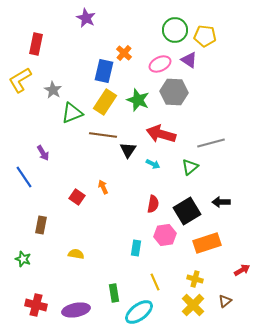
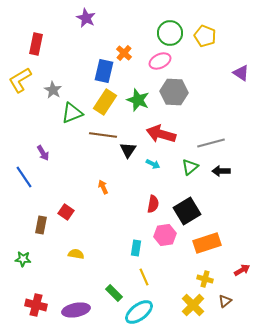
green circle at (175, 30): moved 5 px left, 3 px down
yellow pentagon at (205, 36): rotated 15 degrees clockwise
purple triangle at (189, 60): moved 52 px right, 13 px down
pink ellipse at (160, 64): moved 3 px up
red square at (77, 197): moved 11 px left, 15 px down
black arrow at (221, 202): moved 31 px up
green star at (23, 259): rotated 14 degrees counterclockwise
yellow cross at (195, 279): moved 10 px right
yellow line at (155, 282): moved 11 px left, 5 px up
green rectangle at (114, 293): rotated 36 degrees counterclockwise
